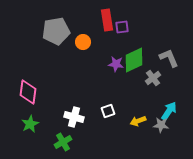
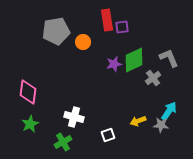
purple star: moved 2 px left; rotated 21 degrees counterclockwise
white square: moved 24 px down
